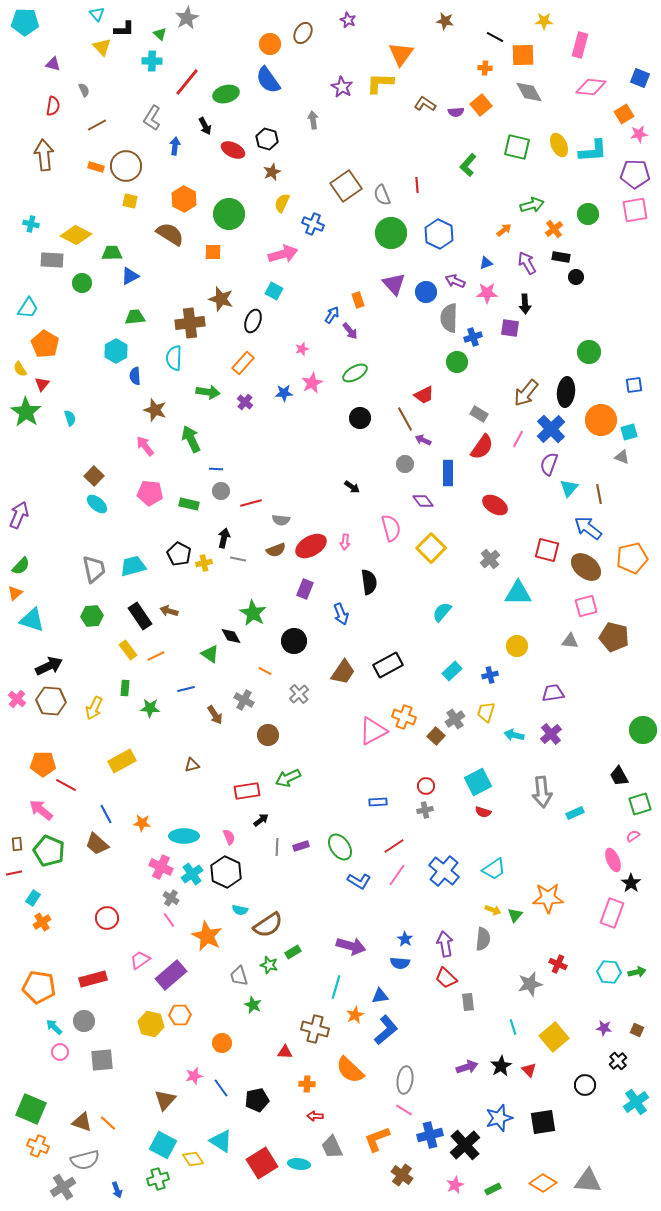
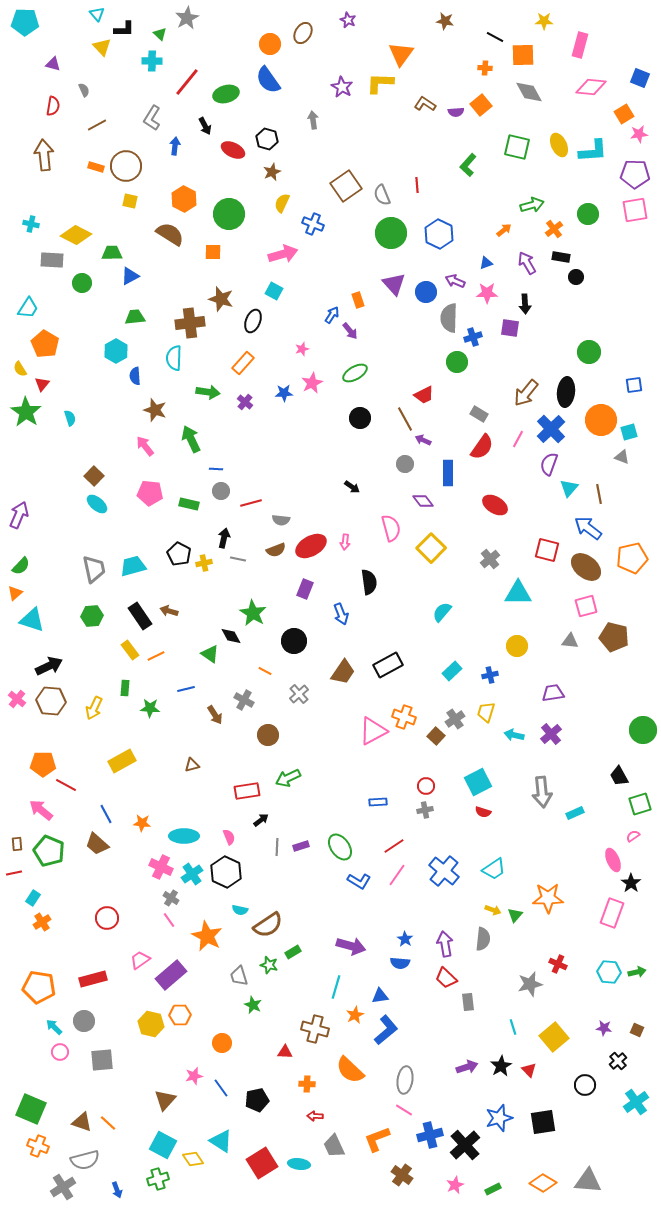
yellow rectangle at (128, 650): moved 2 px right
gray trapezoid at (332, 1147): moved 2 px right, 1 px up
